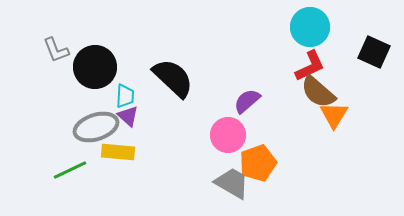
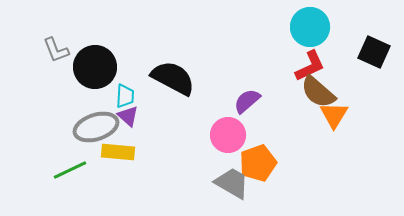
black semicircle: rotated 15 degrees counterclockwise
